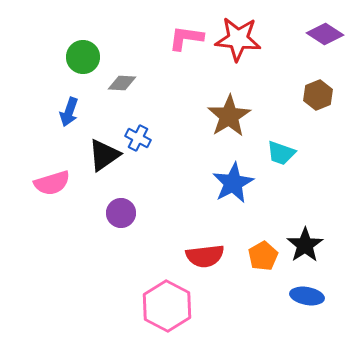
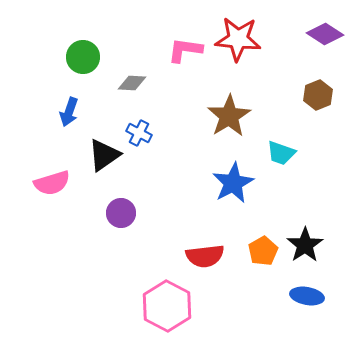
pink L-shape: moved 1 px left, 12 px down
gray diamond: moved 10 px right
blue cross: moved 1 px right, 5 px up
orange pentagon: moved 5 px up
